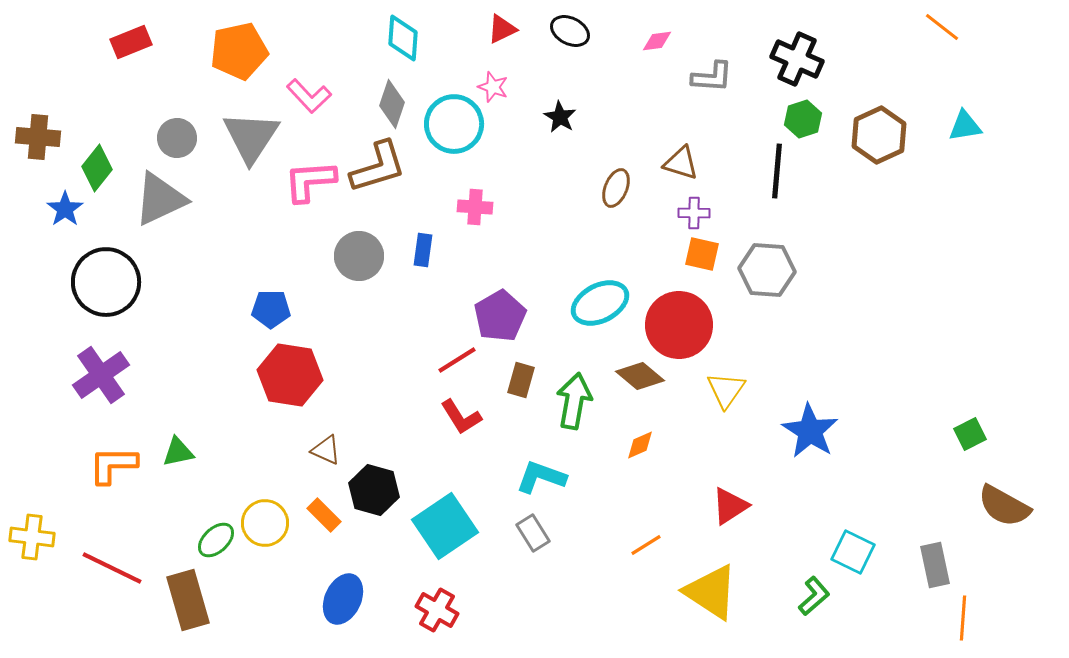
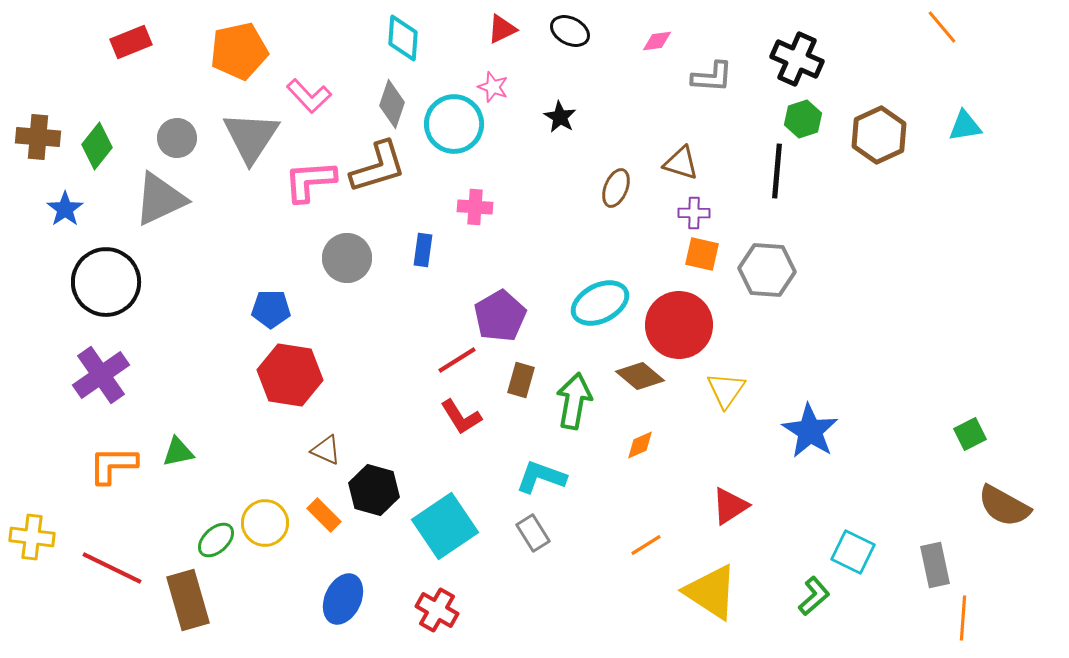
orange line at (942, 27): rotated 12 degrees clockwise
green diamond at (97, 168): moved 22 px up
gray circle at (359, 256): moved 12 px left, 2 px down
